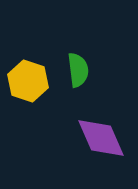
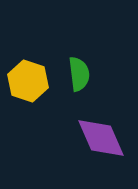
green semicircle: moved 1 px right, 4 px down
